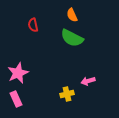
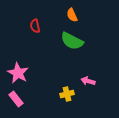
red semicircle: moved 2 px right, 1 px down
green semicircle: moved 3 px down
pink star: rotated 20 degrees counterclockwise
pink arrow: rotated 32 degrees clockwise
pink rectangle: rotated 14 degrees counterclockwise
